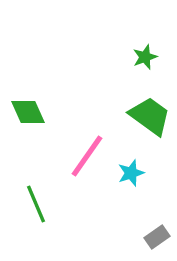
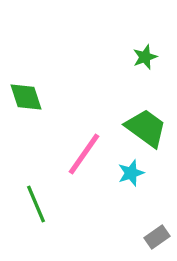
green diamond: moved 2 px left, 15 px up; rotated 6 degrees clockwise
green trapezoid: moved 4 px left, 12 px down
pink line: moved 3 px left, 2 px up
